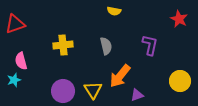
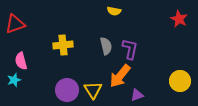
purple L-shape: moved 20 px left, 4 px down
purple circle: moved 4 px right, 1 px up
